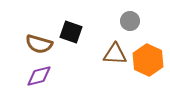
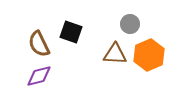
gray circle: moved 3 px down
brown semicircle: rotated 48 degrees clockwise
orange hexagon: moved 1 px right, 5 px up; rotated 12 degrees clockwise
